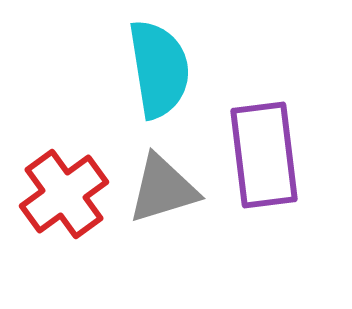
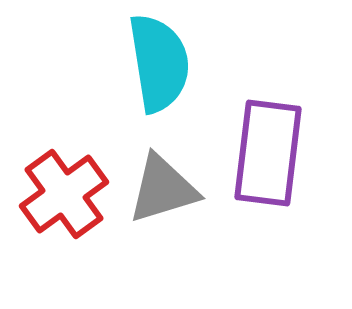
cyan semicircle: moved 6 px up
purple rectangle: moved 4 px right, 2 px up; rotated 14 degrees clockwise
